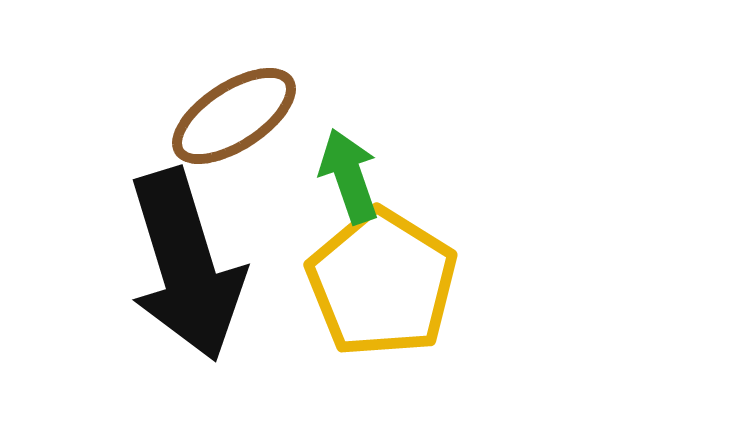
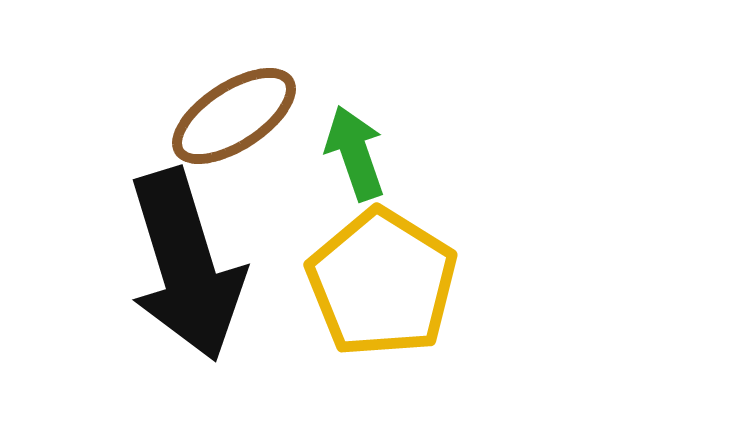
green arrow: moved 6 px right, 23 px up
